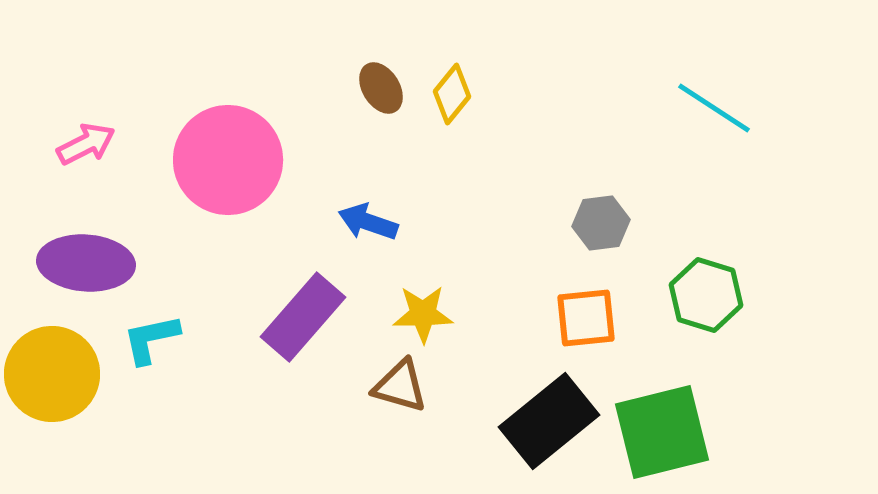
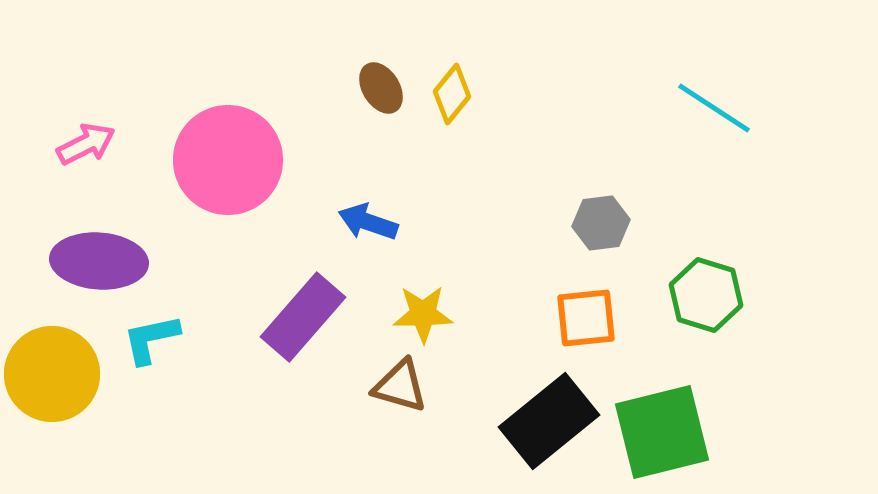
purple ellipse: moved 13 px right, 2 px up
